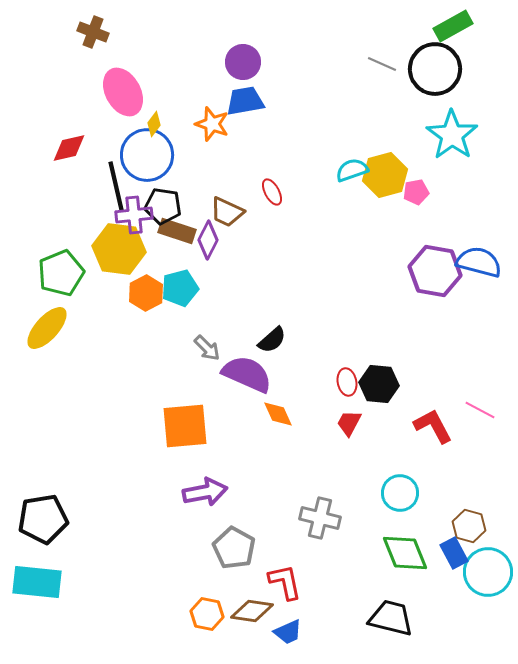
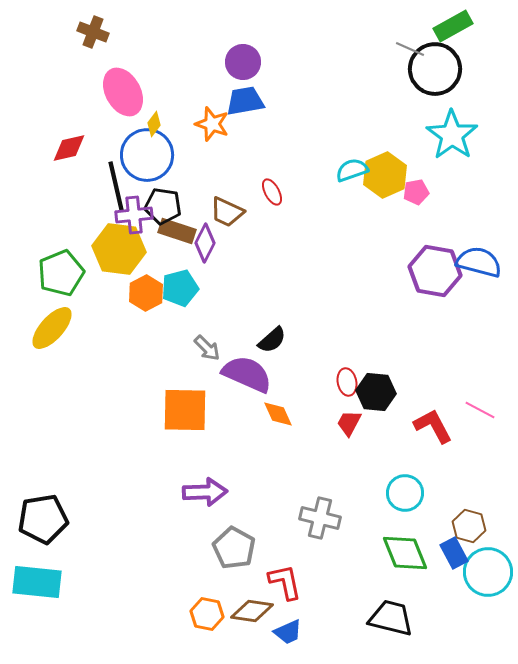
gray line at (382, 64): moved 28 px right, 15 px up
yellow hexagon at (385, 175): rotated 9 degrees counterclockwise
purple diamond at (208, 240): moved 3 px left, 3 px down
yellow ellipse at (47, 328): moved 5 px right
black hexagon at (379, 384): moved 3 px left, 8 px down
orange square at (185, 426): moved 16 px up; rotated 6 degrees clockwise
purple arrow at (205, 492): rotated 9 degrees clockwise
cyan circle at (400, 493): moved 5 px right
